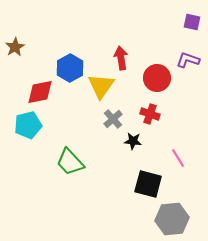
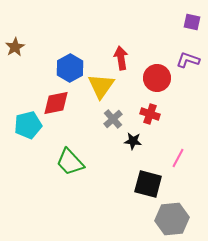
red diamond: moved 16 px right, 11 px down
pink line: rotated 60 degrees clockwise
